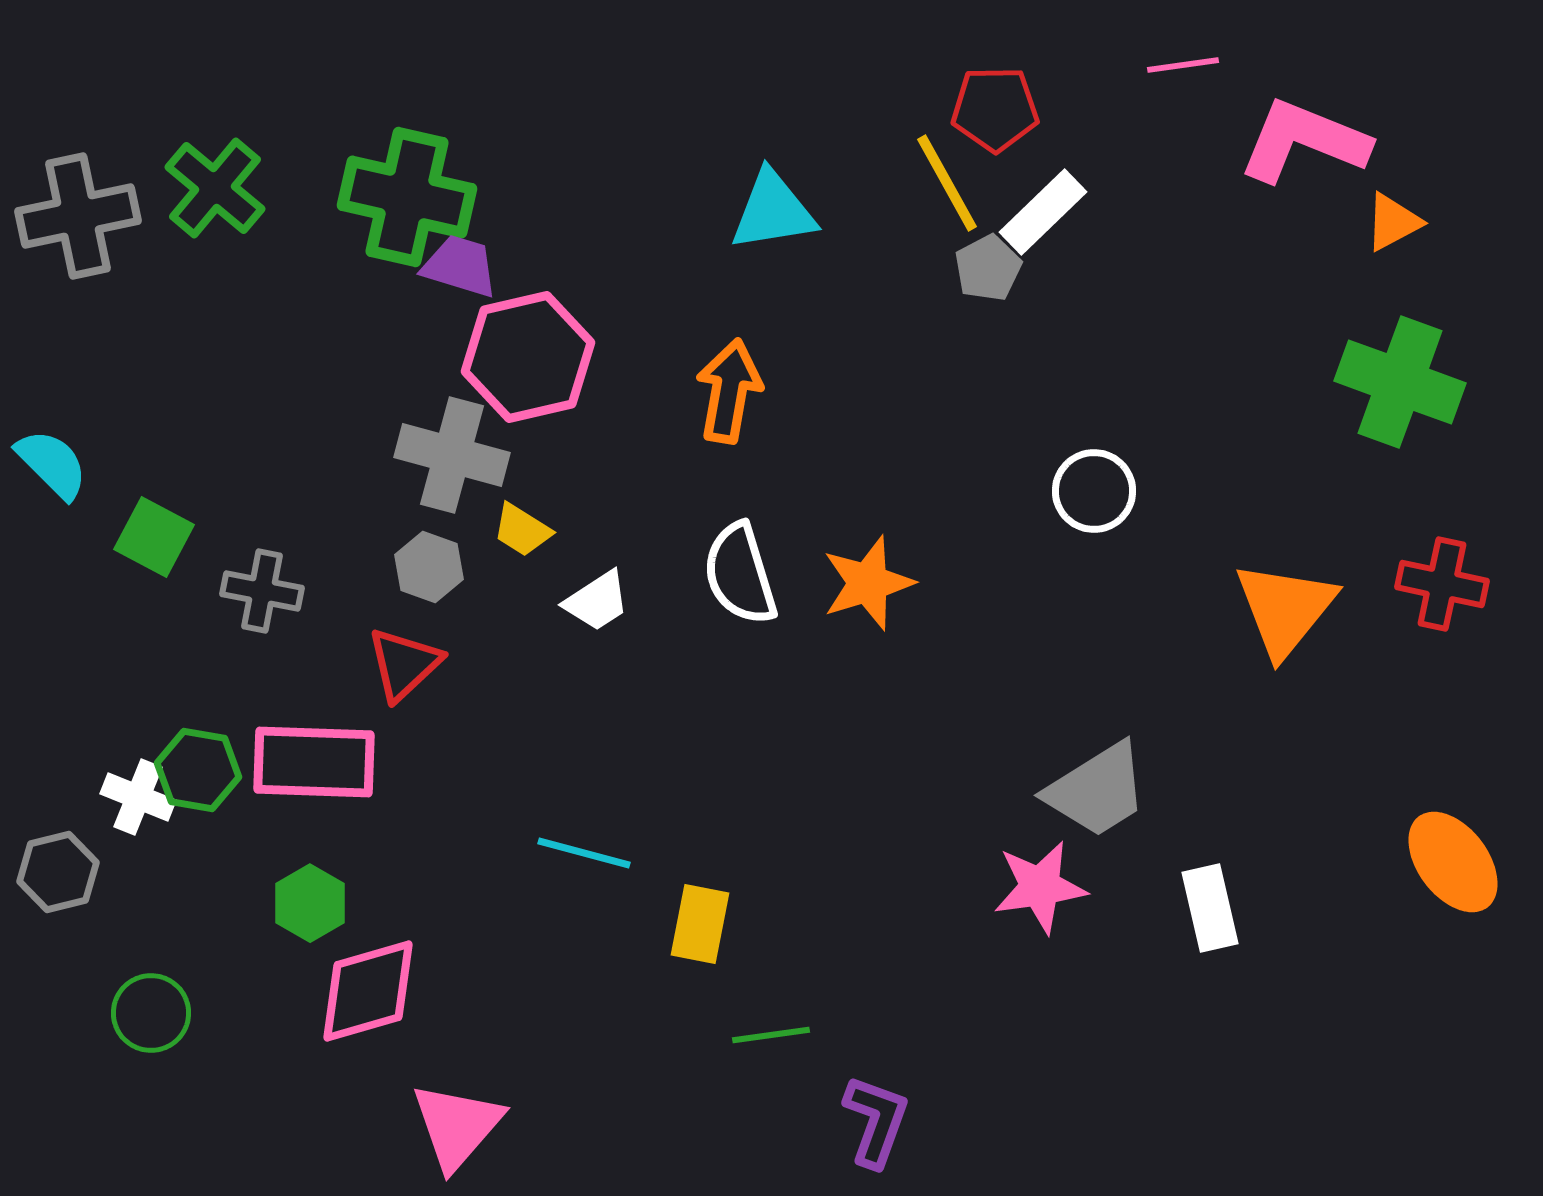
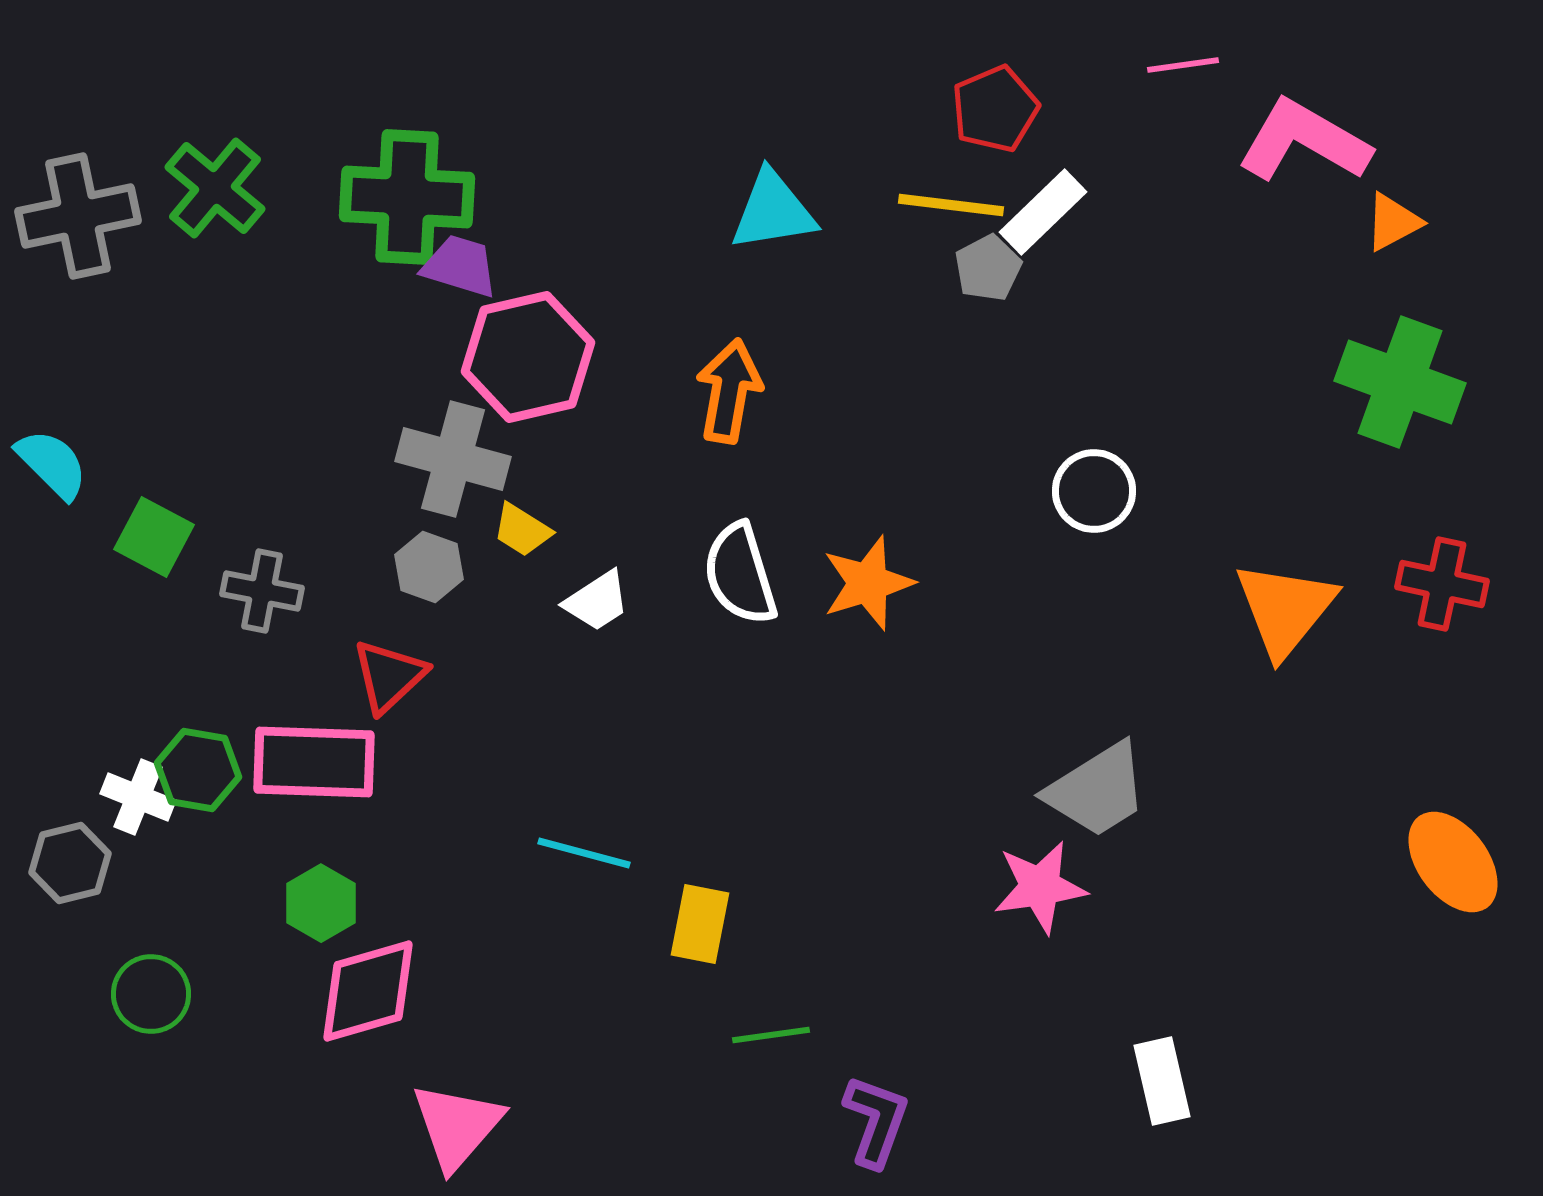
red pentagon at (995, 109): rotated 22 degrees counterclockwise
pink L-shape at (1304, 141): rotated 8 degrees clockwise
yellow line at (947, 183): moved 4 px right, 22 px down; rotated 54 degrees counterclockwise
green cross at (407, 197): rotated 10 degrees counterclockwise
gray cross at (452, 455): moved 1 px right, 4 px down
red triangle at (404, 664): moved 15 px left, 12 px down
gray hexagon at (58, 872): moved 12 px right, 9 px up
green hexagon at (310, 903): moved 11 px right
white rectangle at (1210, 908): moved 48 px left, 173 px down
green circle at (151, 1013): moved 19 px up
